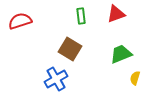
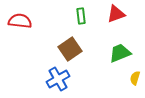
red semicircle: rotated 25 degrees clockwise
brown square: rotated 25 degrees clockwise
green trapezoid: moved 1 px left, 1 px up
blue cross: moved 2 px right
